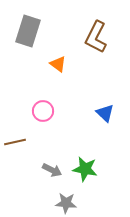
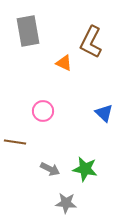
gray rectangle: rotated 28 degrees counterclockwise
brown L-shape: moved 5 px left, 5 px down
orange triangle: moved 6 px right, 1 px up; rotated 12 degrees counterclockwise
blue triangle: moved 1 px left
brown line: rotated 20 degrees clockwise
gray arrow: moved 2 px left, 1 px up
